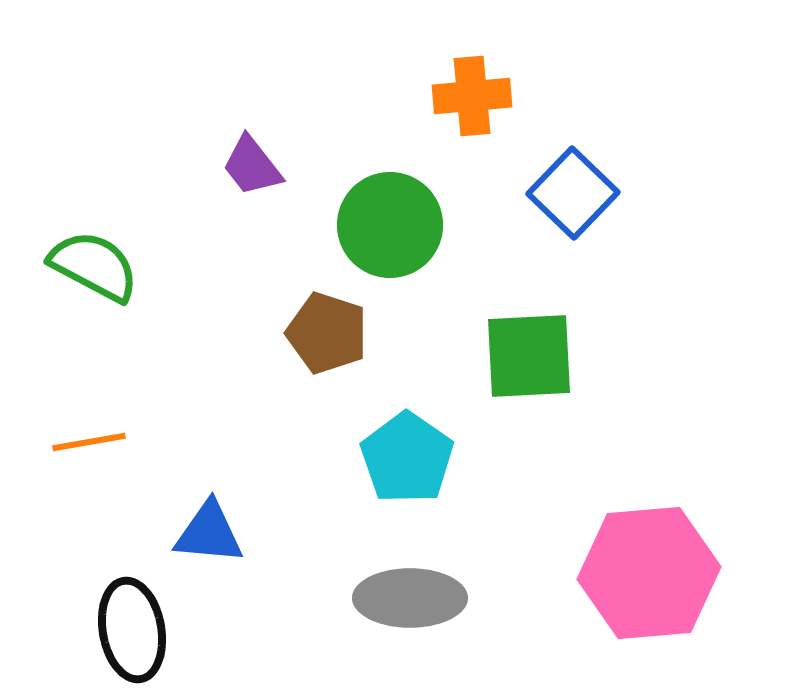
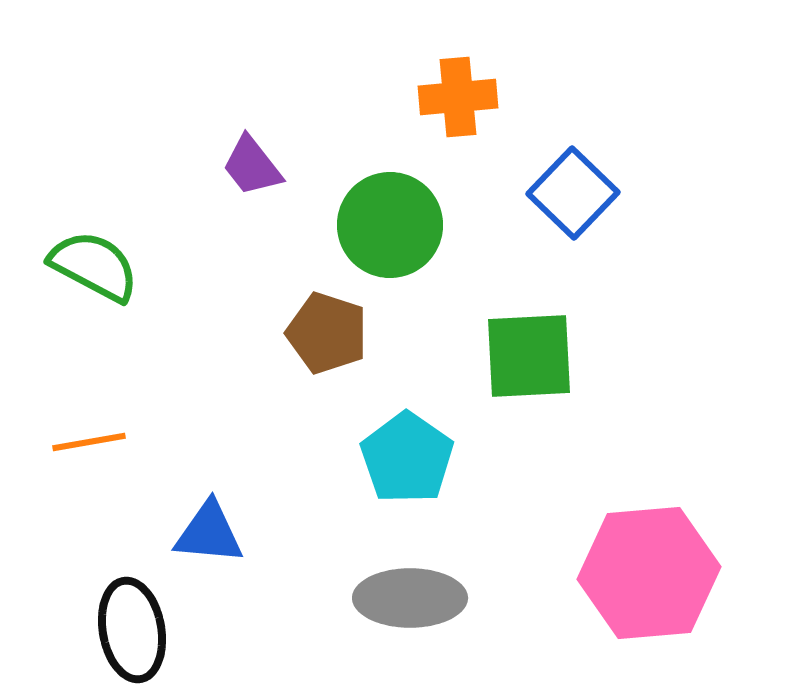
orange cross: moved 14 px left, 1 px down
